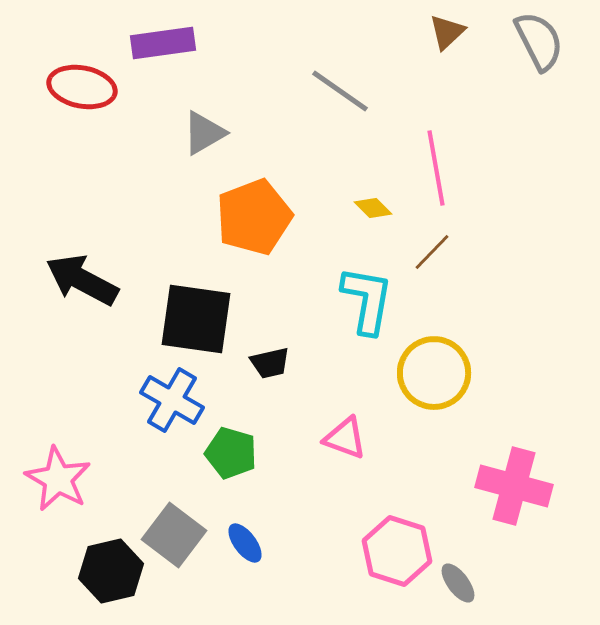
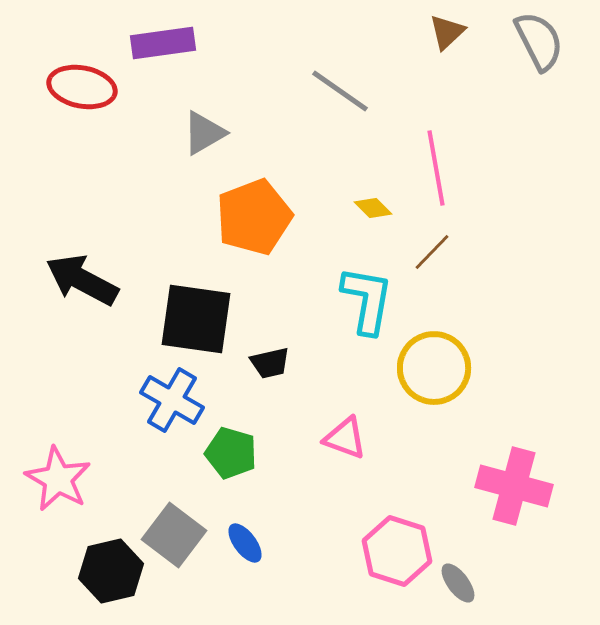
yellow circle: moved 5 px up
